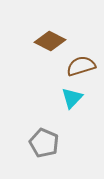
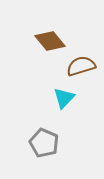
brown diamond: rotated 24 degrees clockwise
cyan triangle: moved 8 px left
